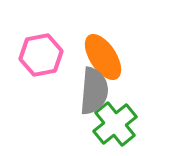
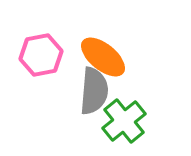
orange ellipse: rotated 18 degrees counterclockwise
green cross: moved 9 px right, 3 px up
